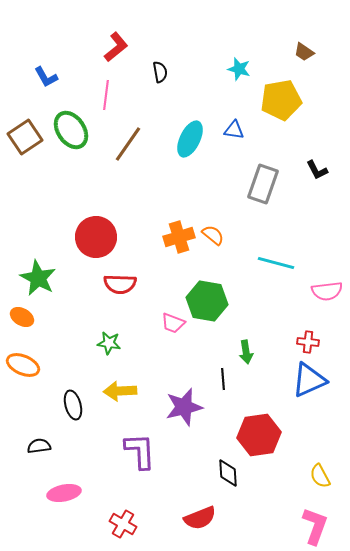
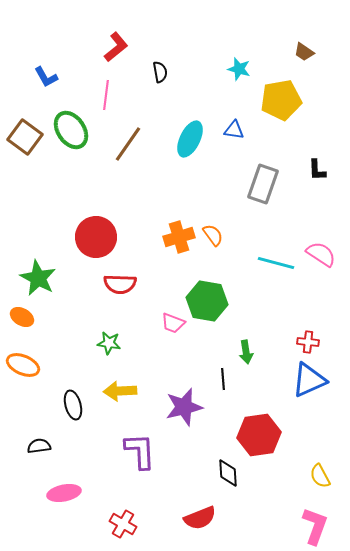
brown square at (25, 137): rotated 20 degrees counterclockwise
black L-shape at (317, 170): rotated 25 degrees clockwise
orange semicircle at (213, 235): rotated 15 degrees clockwise
pink semicircle at (327, 291): moved 6 px left, 37 px up; rotated 140 degrees counterclockwise
